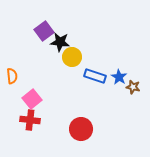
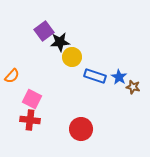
black star: rotated 12 degrees counterclockwise
orange semicircle: rotated 49 degrees clockwise
pink square: rotated 24 degrees counterclockwise
